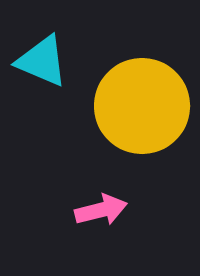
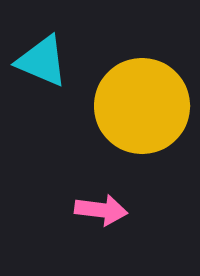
pink arrow: rotated 21 degrees clockwise
